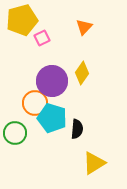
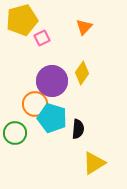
orange circle: moved 1 px down
black semicircle: moved 1 px right
